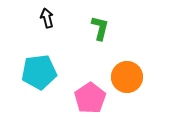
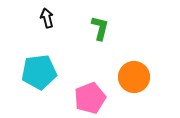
orange circle: moved 7 px right
pink pentagon: rotated 12 degrees clockwise
